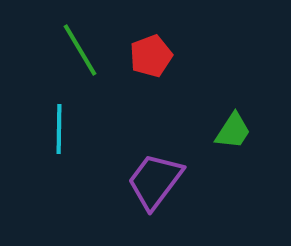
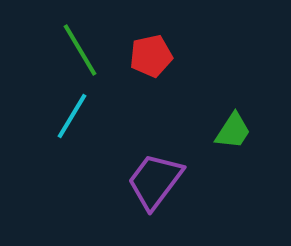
red pentagon: rotated 9 degrees clockwise
cyan line: moved 13 px right, 13 px up; rotated 30 degrees clockwise
